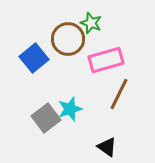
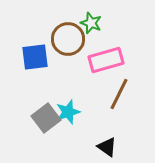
blue square: moved 1 px right, 1 px up; rotated 32 degrees clockwise
cyan star: moved 2 px left, 3 px down
